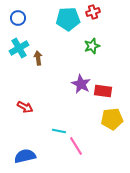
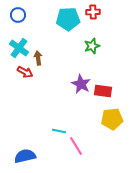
red cross: rotated 16 degrees clockwise
blue circle: moved 3 px up
cyan cross: rotated 24 degrees counterclockwise
red arrow: moved 35 px up
